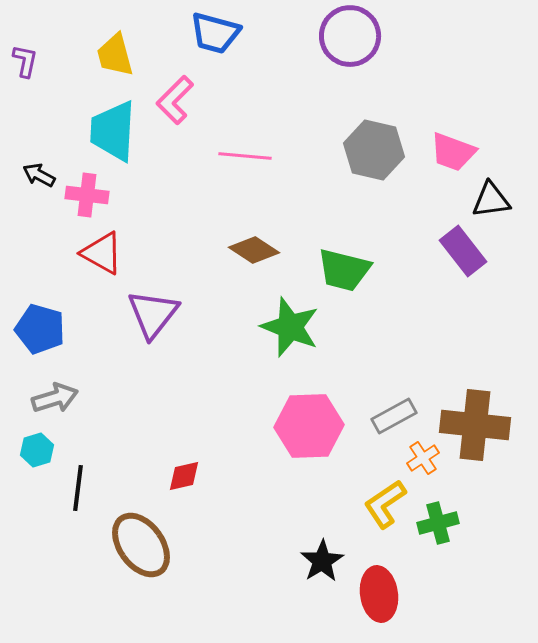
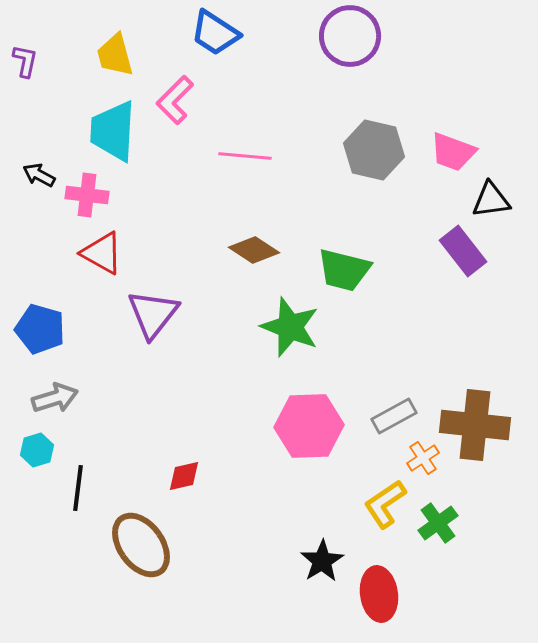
blue trapezoid: rotated 18 degrees clockwise
green cross: rotated 21 degrees counterclockwise
